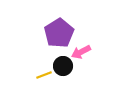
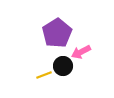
purple pentagon: moved 2 px left
